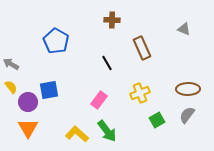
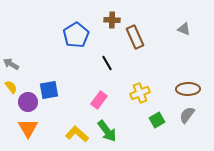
blue pentagon: moved 20 px right, 6 px up; rotated 10 degrees clockwise
brown rectangle: moved 7 px left, 11 px up
